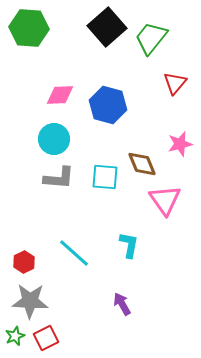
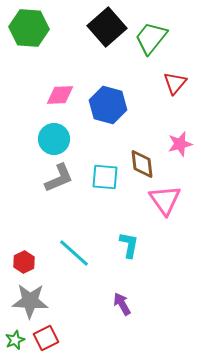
brown diamond: rotated 16 degrees clockwise
gray L-shape: rotated 28 degrees counterclockwise
green star: moved 4 px down
